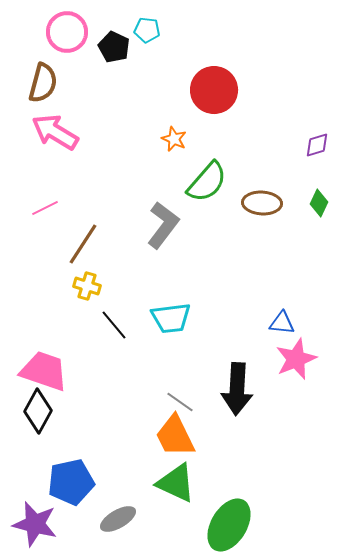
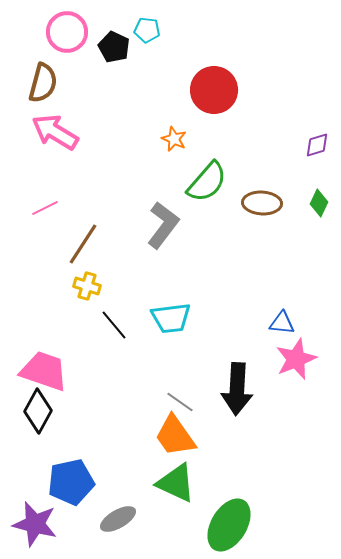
orange trapezoid: rotated 9 degrees counterclockwise
